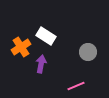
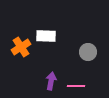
white rectangle: rotated 30 degrees counterclockwise
purple arrow: moved 10 px right, 17 px down
pink line: rotated 24 degrees clockwise
